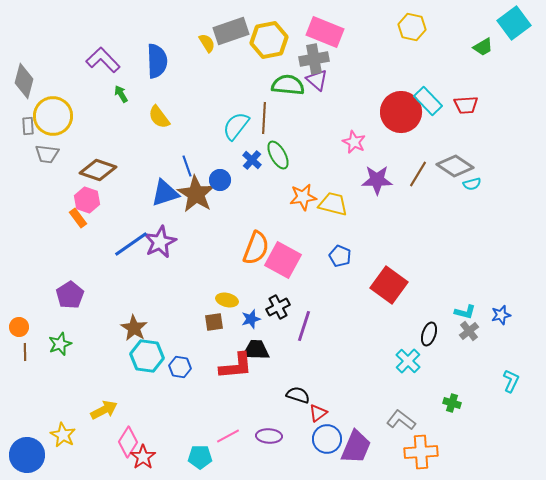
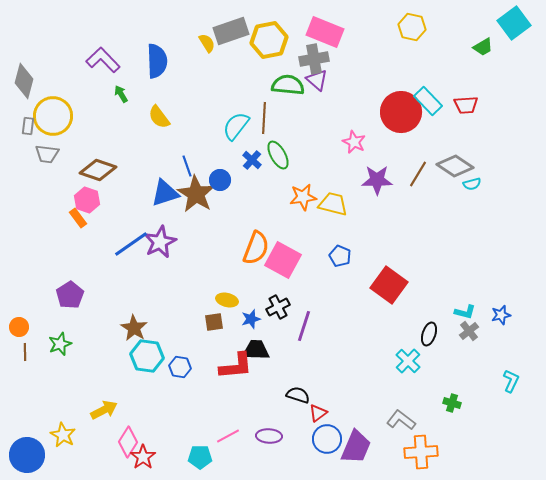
gray rectangle at (28, 126): rotated 12 degrees clockwise
